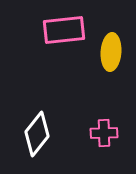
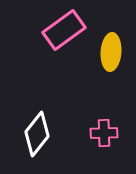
pink rectangle: rotated 30 degrees counterclockwise
